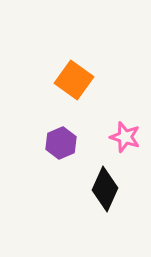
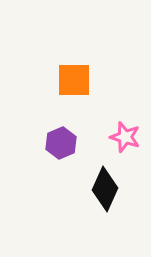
orange square: rotated 36 degrees counterclockwise
